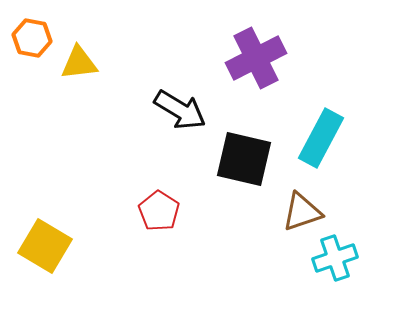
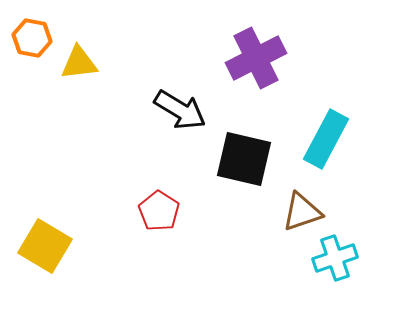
cyan rectangle: moved 5 px right, 1 px down
